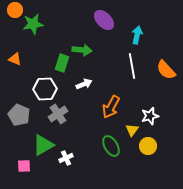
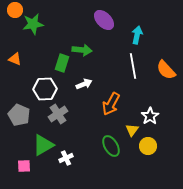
white line: moved 1 px right
orange arrow: moved 3 px up
white star: rotated 18 degrees counterclockwise
